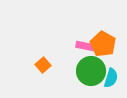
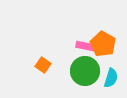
orange square: rotated 14 degrees counterclockwise
green circle: moved 6 px left
